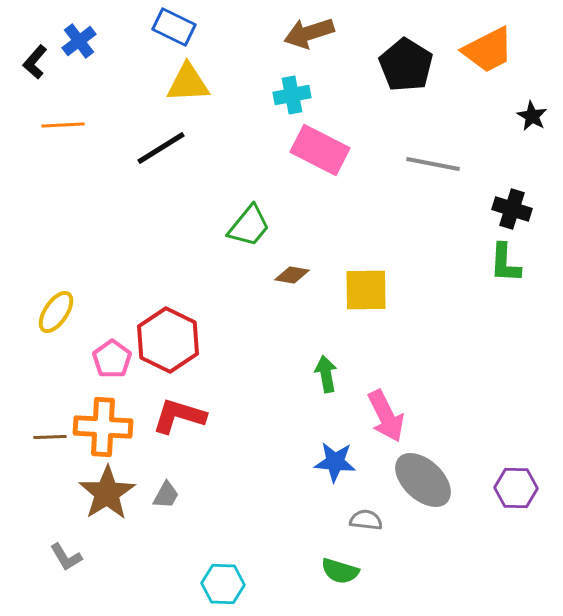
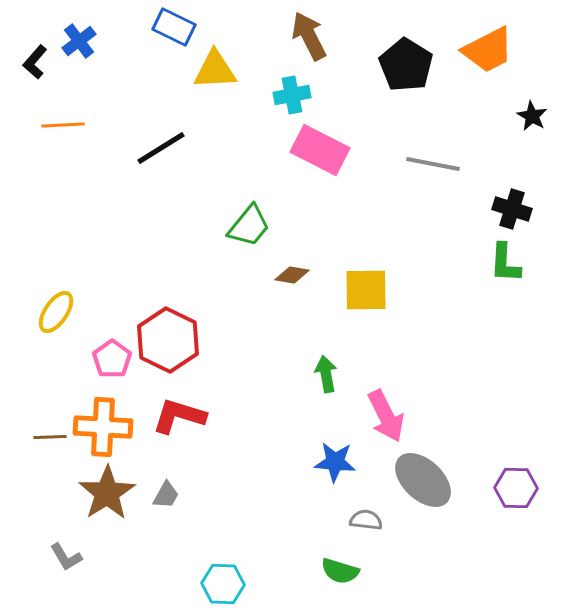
brown arrow: moved 3 px down; rotated 81 degrees clockwise
yellow triangle: moved 27 px right, 13 px up
